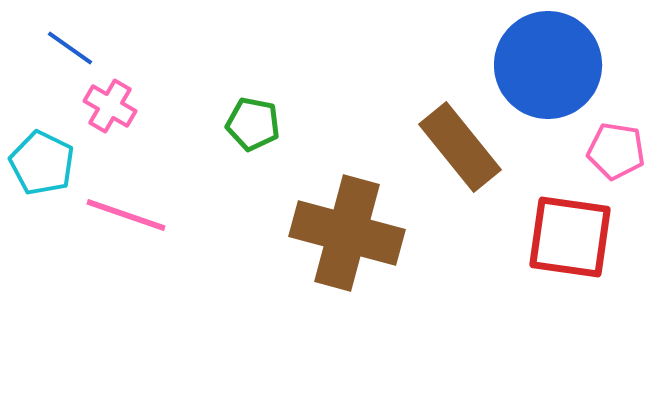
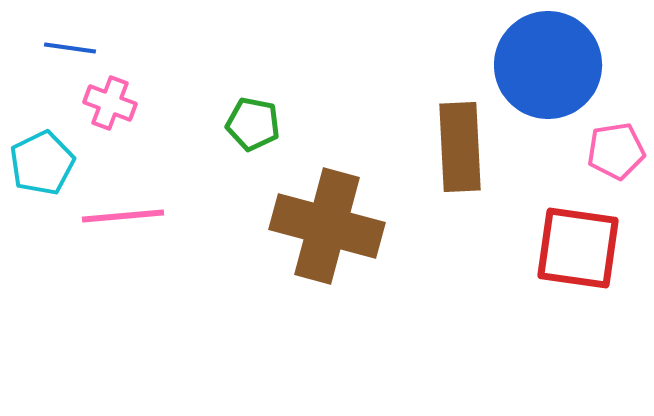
blue line: rotated 27 degrees counterclockwise
pink cross: moved 3 px up; rotated 9 degrees counterclockwise
brown rectangle: rotated 36 degrees clockwise
pink pentagon: rotated 18 degrees counterclockwise
cyan pentagon: rotated 20 degrees clockwise
pink line: moved 3 px left, 1 px down; rotated 24 degrees counterclockwise
brown cross: moved 20 px left, 7 px up
red square: moved 8 px right, 11 px down
